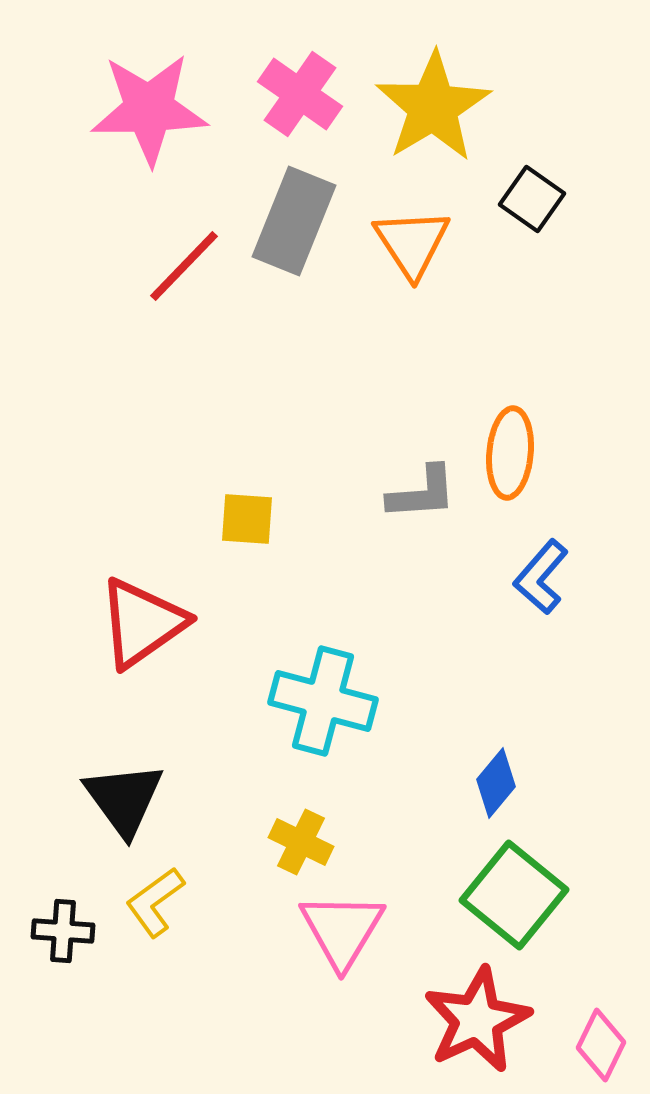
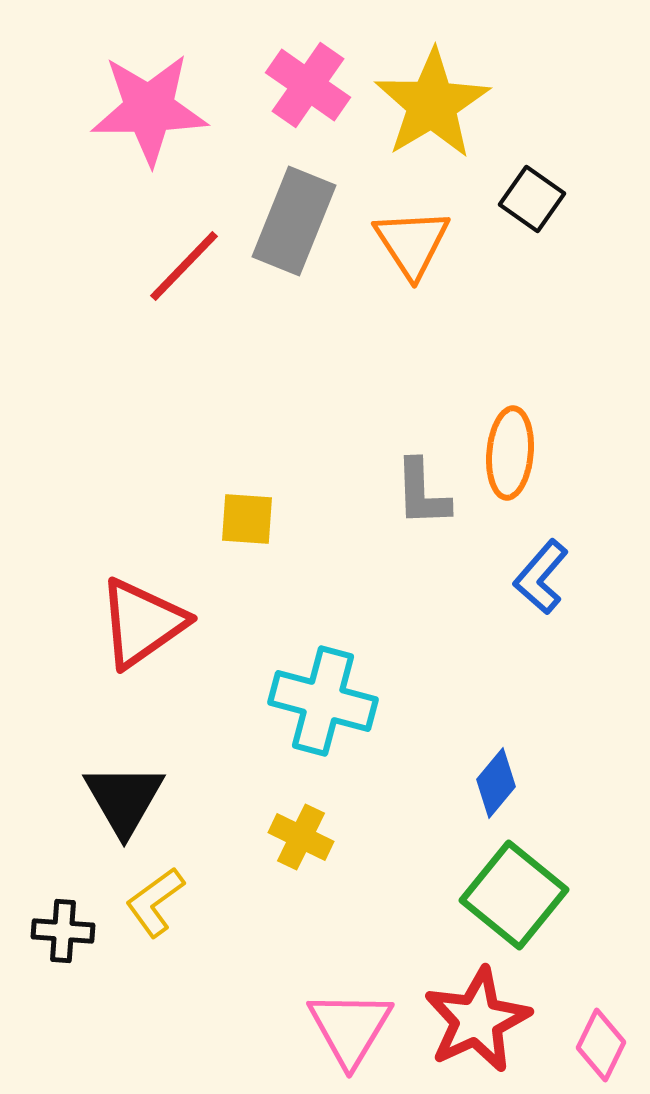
pink cross: moved 8 px right, 9 px up
yellow star: moved 1 px left, 3 px up
gray L-shape: rotated 92 degrees clockwise
black triangle: rotated 6 degrees clockwise
yellow cross: moved 5 px up
pink triangle: moved 8 px right, 98 px down
